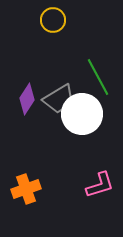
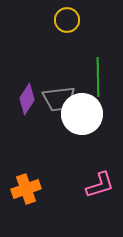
yellow circle: moved 14 px right
green line: rotated 27 degrees clockwise
gray trapezoid: rotated 24 degrees clockwise
